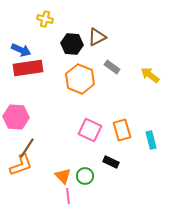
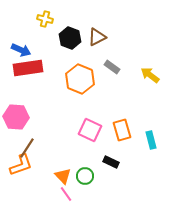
black hexagon: moved 2 px left, 6 px up; rotated 15 degrees clockwise
pink line: moved 2 px left, 2 px up; rotated 28 degrees counterclockwise
